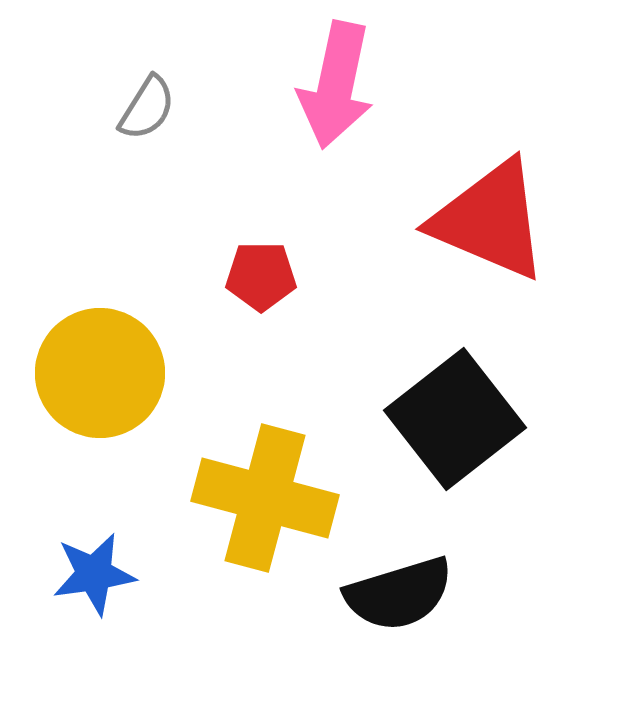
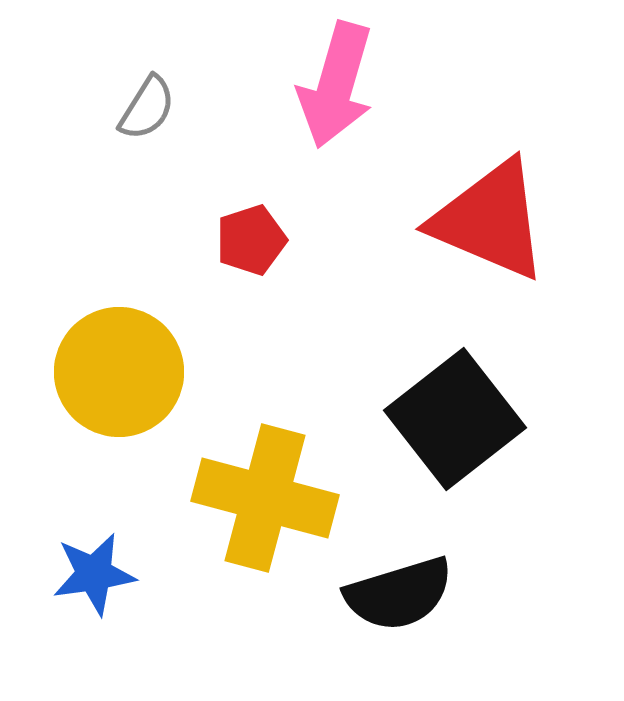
pink arrow: rotated 4 degrees clockwise
red pentagon: moved 10 px left, 36 px up; rotated 18 degrees counterclockwise
yellow circle: moved 19 px right, 1 px up
